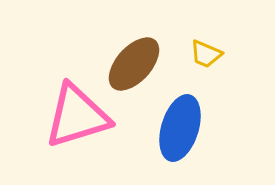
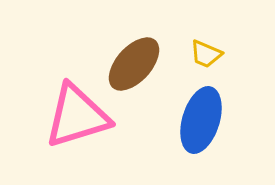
blue ellipse: moved 21 px right, 8 px up
